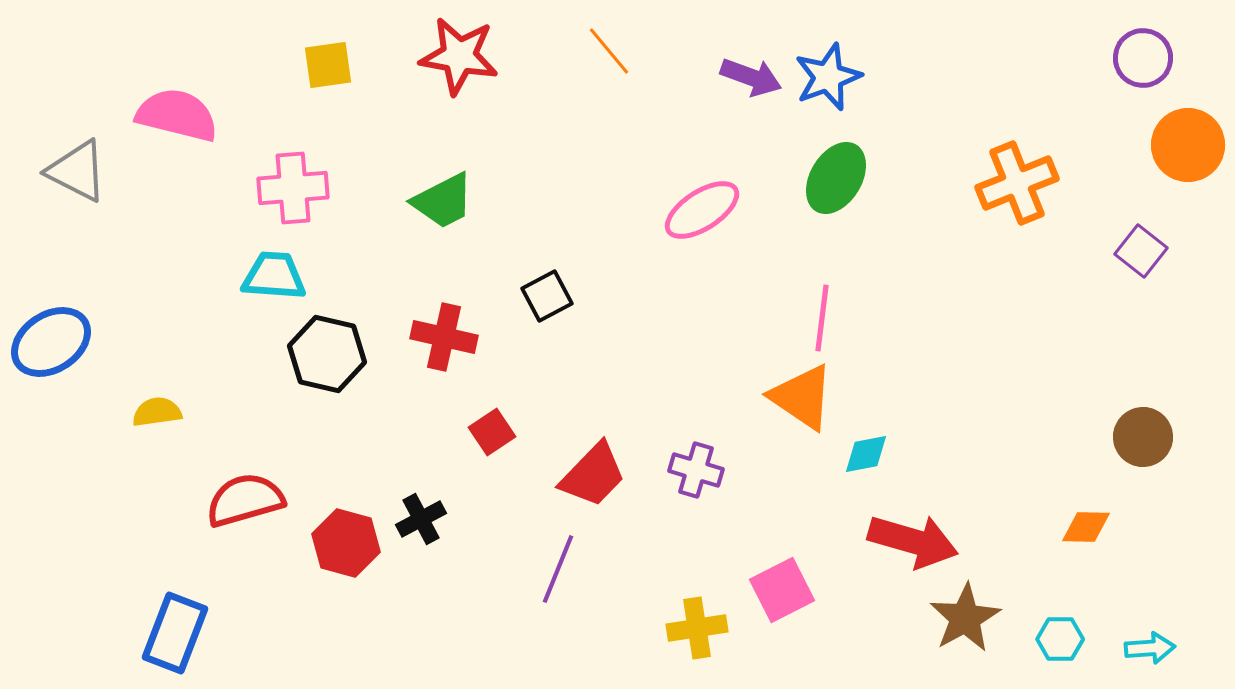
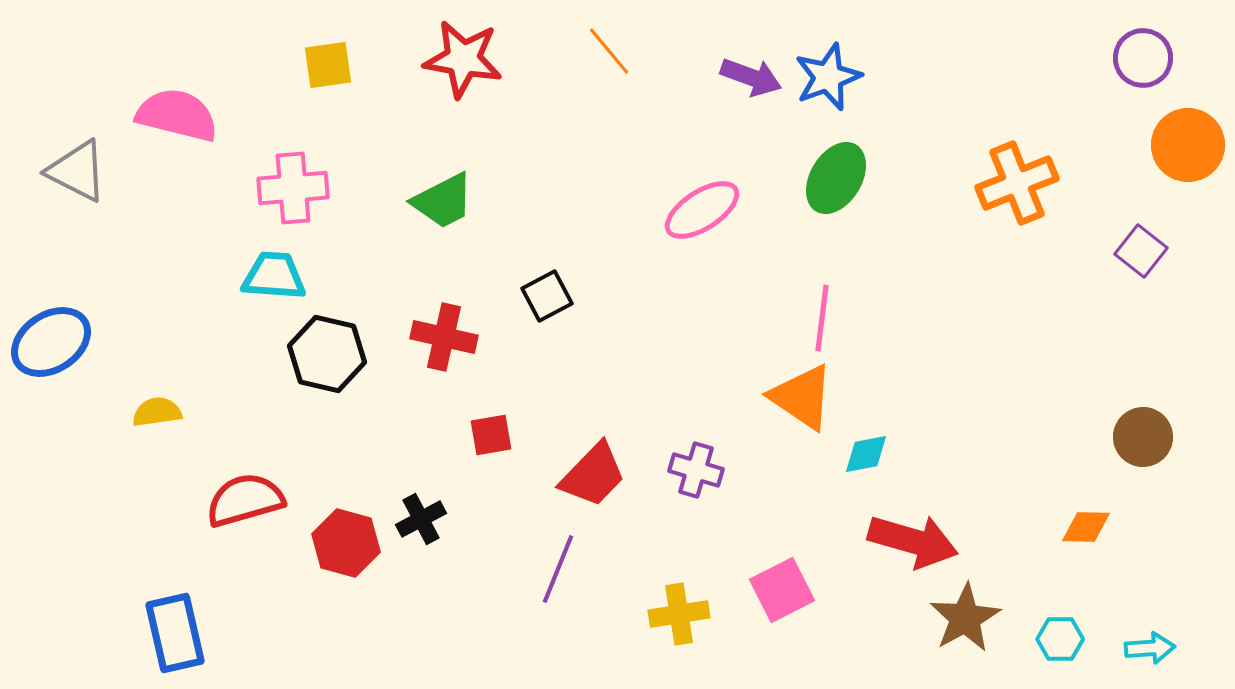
red star: moved 4 px right, 3 px down
red square: moved 1 px left, 3 px down; rotated 24 degrees clockwise
yellow cross: moved 18 px left, 14 px up
blue rectangle: rotated 34 degrees counterclockwise
